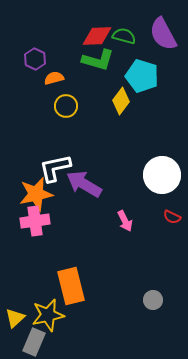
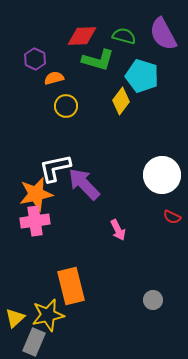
red diamond: moved 15 px left
purple arrow: rotated 15 degrees clockwise
pink arrow: moved 7 px left, 9 px down
